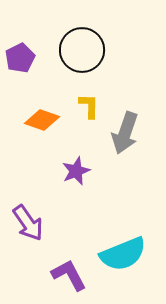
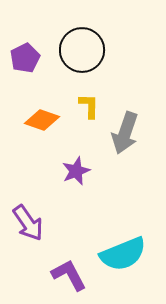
purple pentagon: moved 5 px right
